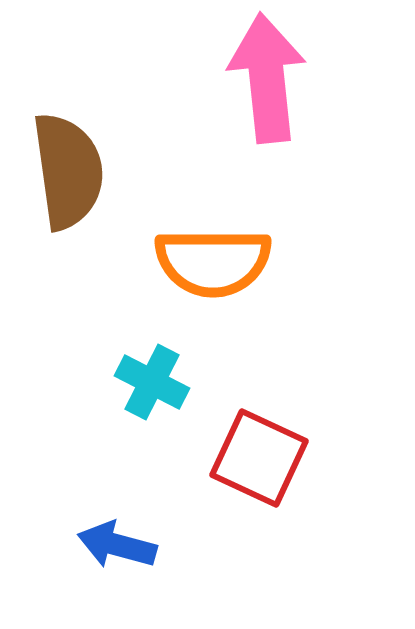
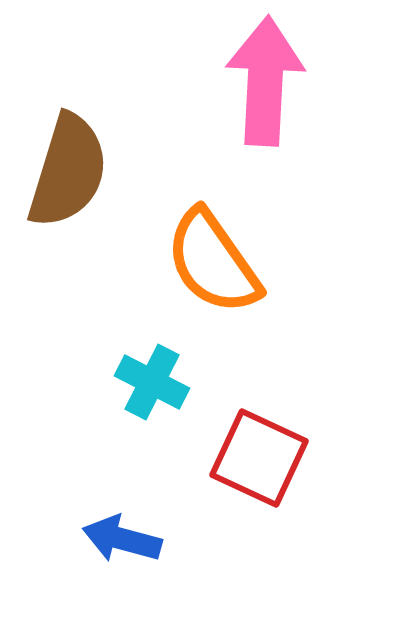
pink arrow: moved 2 px left, 3 px down; rotated 9 degrees clockwise
brown semicircle: rotated 25 degrees clockwise
orange semicircle: rotated 55 degrees clockwise
blue arrow: moved 5 px right, 6 px up
